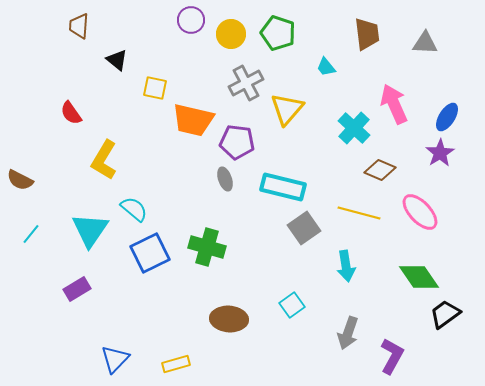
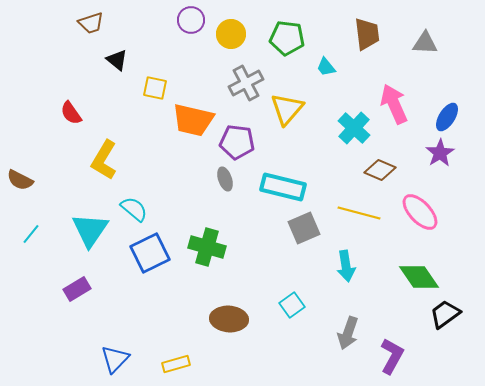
brown trapezoid at (79, 26): moved 12 px right, 3 px up; rotated 112 degrees counterclockwise
green pentagon at (278, 33): moved 9 px right, 5 px down; rotated 12 degrees counterclockwise
gray square at (304, 228): rotated 12 degrees clockwise
